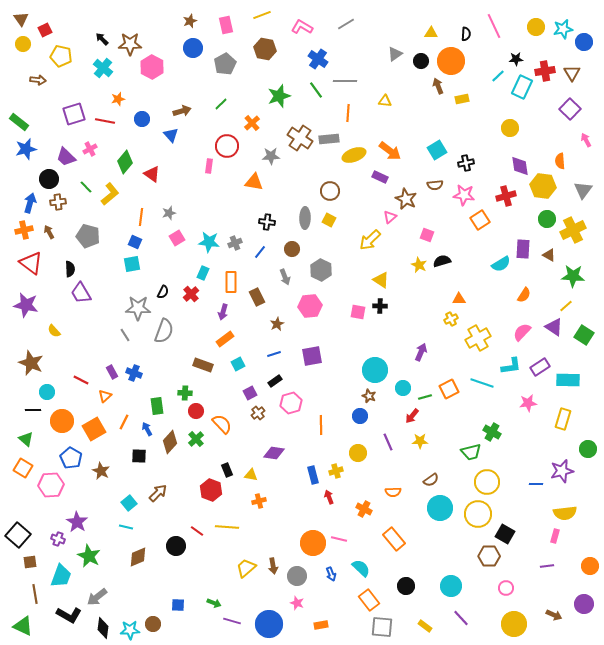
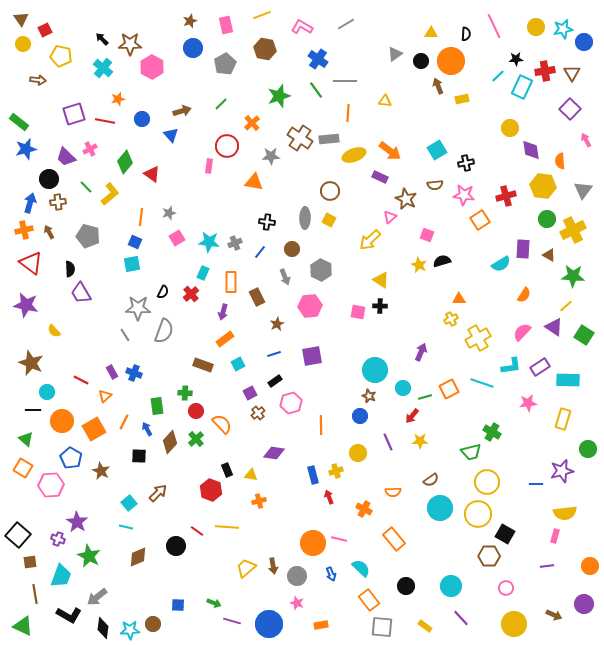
purple diamond at (520, 166): moved 11 px right, 16 px up
